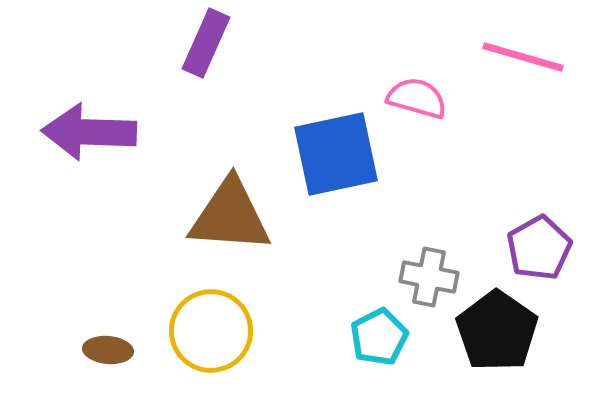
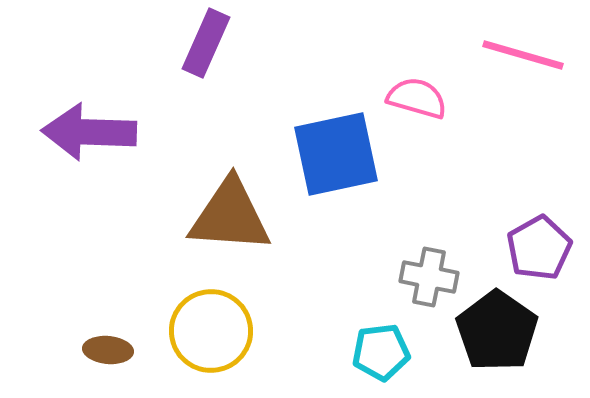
pink line: moved 2 px up
cyan pentagon: moved 2 px right, 15 px down; rotated 20 degrees clockwise
